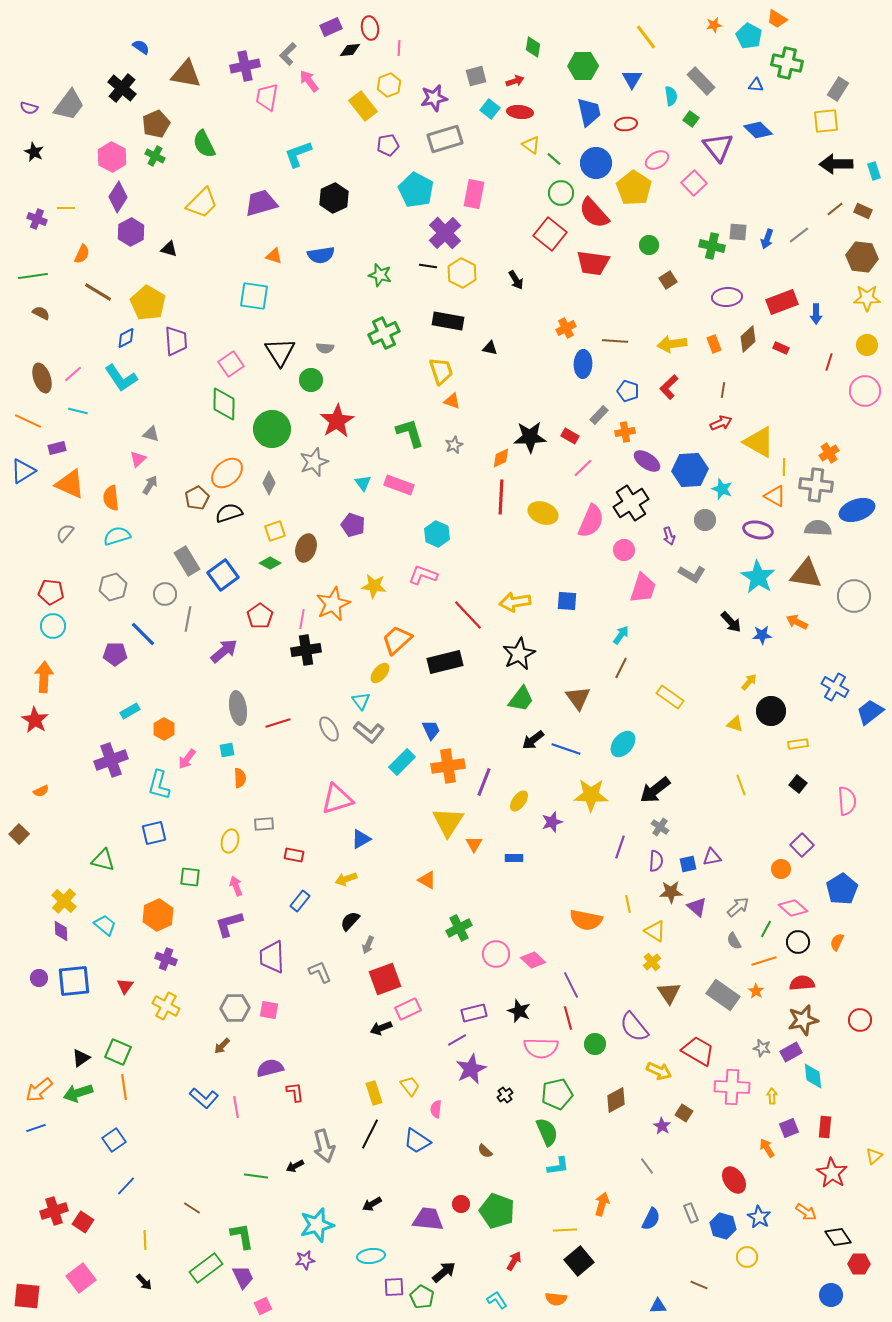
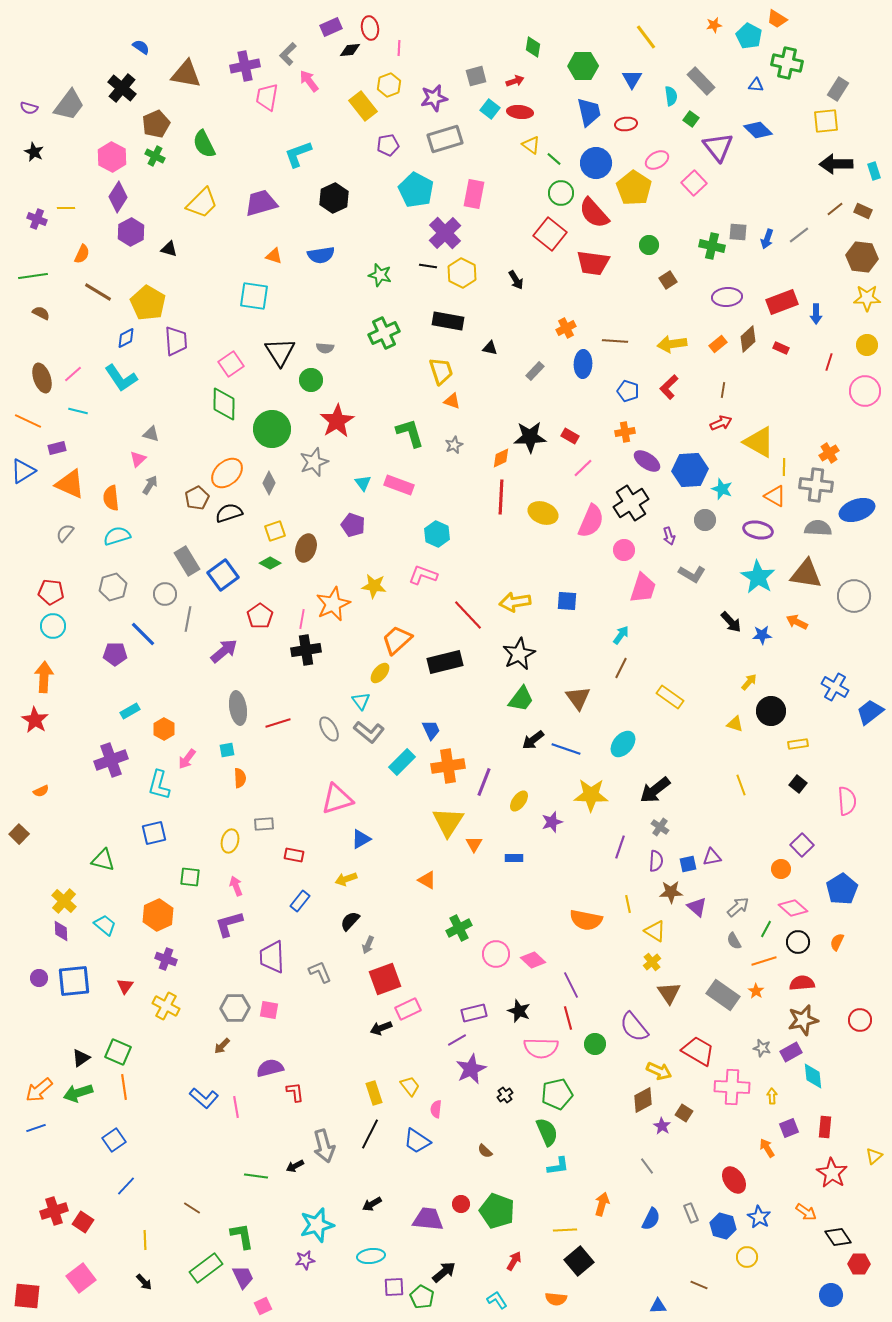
orange rectangle at (714, 344): moved 4 px right; rotated 72 degrees clockwise
gray rectangle at (599, 415): moved 64 px left, 44 px up
brown diamond at (616, 1100): moved 27 px right
